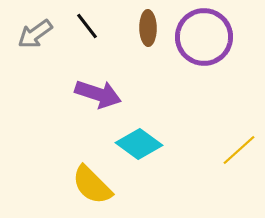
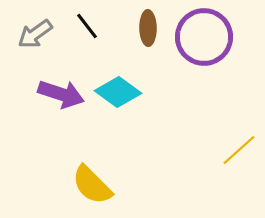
purple arrow: moved 37 px left
cyan diamond: moved 21 px left, 52 px up
